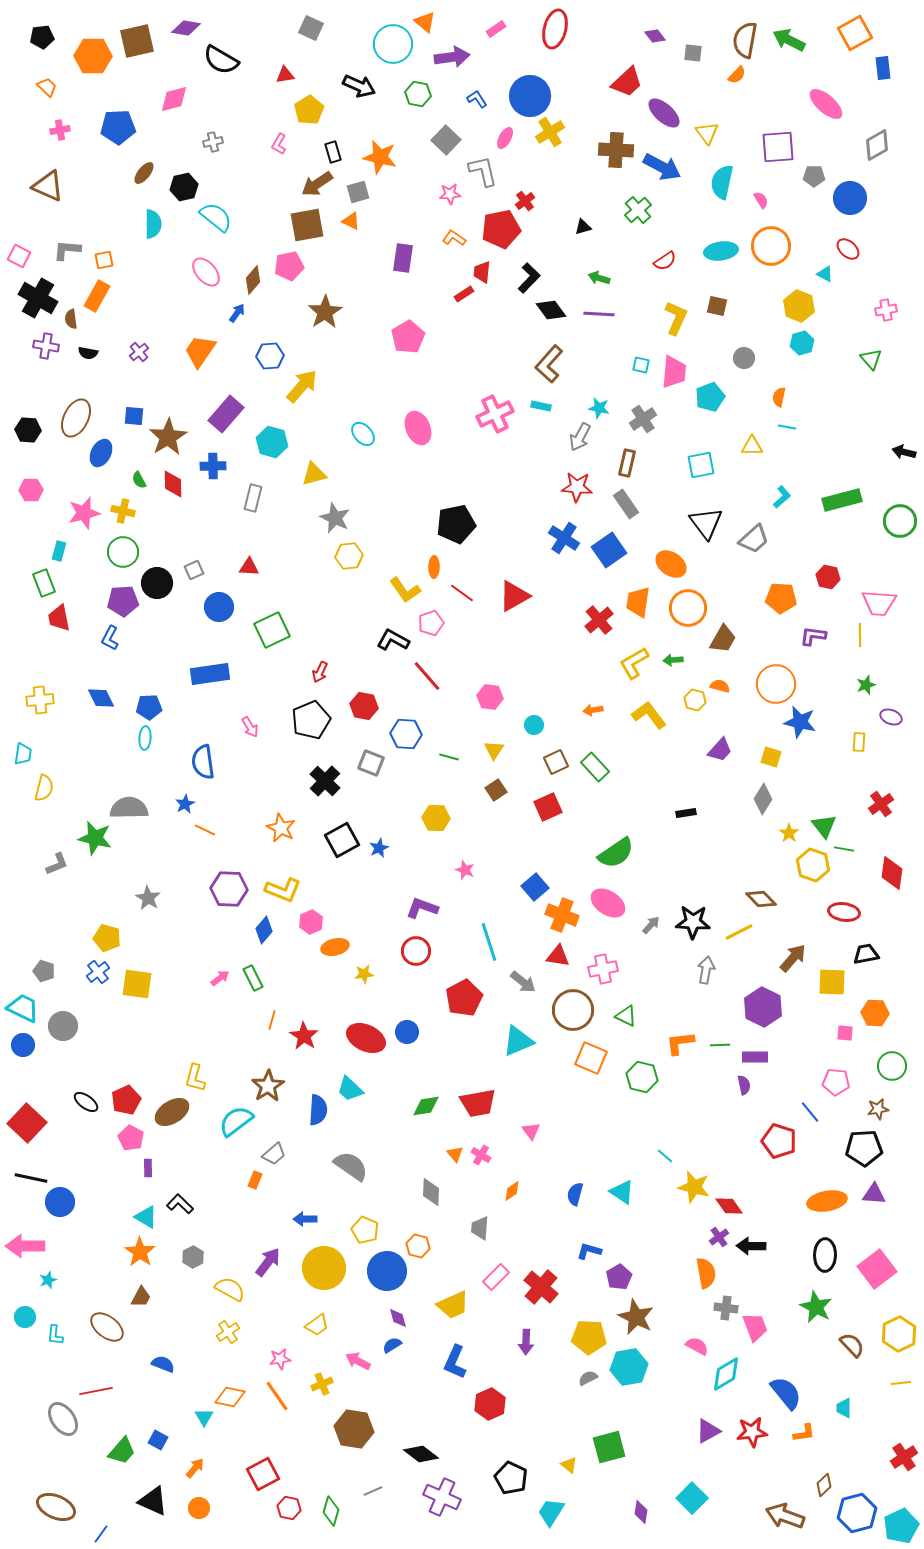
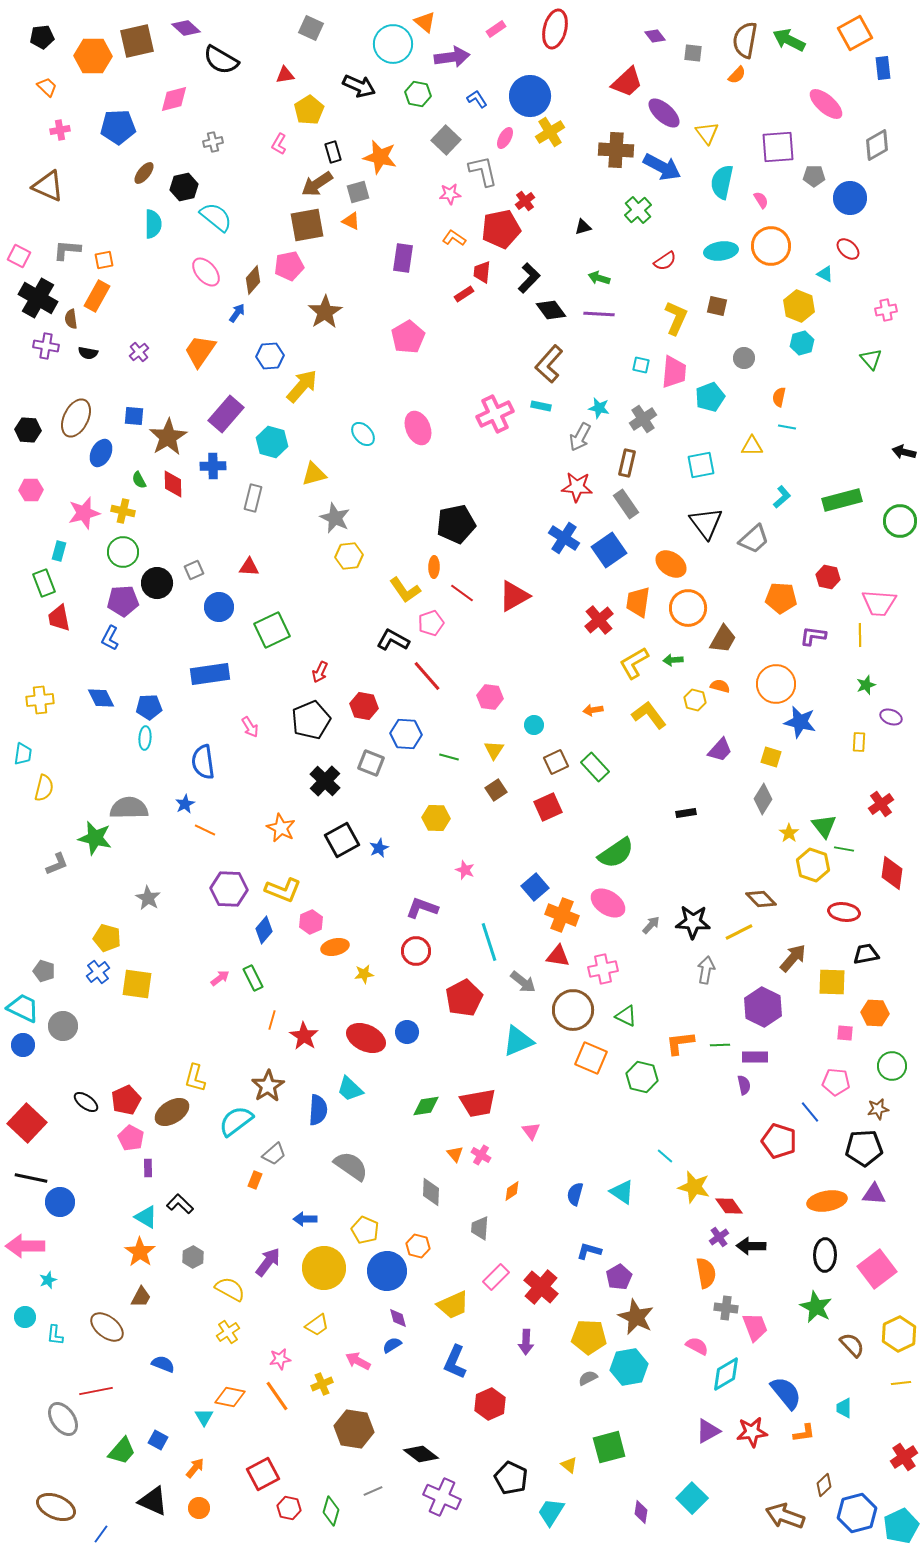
purple diamond at (186, 28): rotated 32 degrees clockwise
